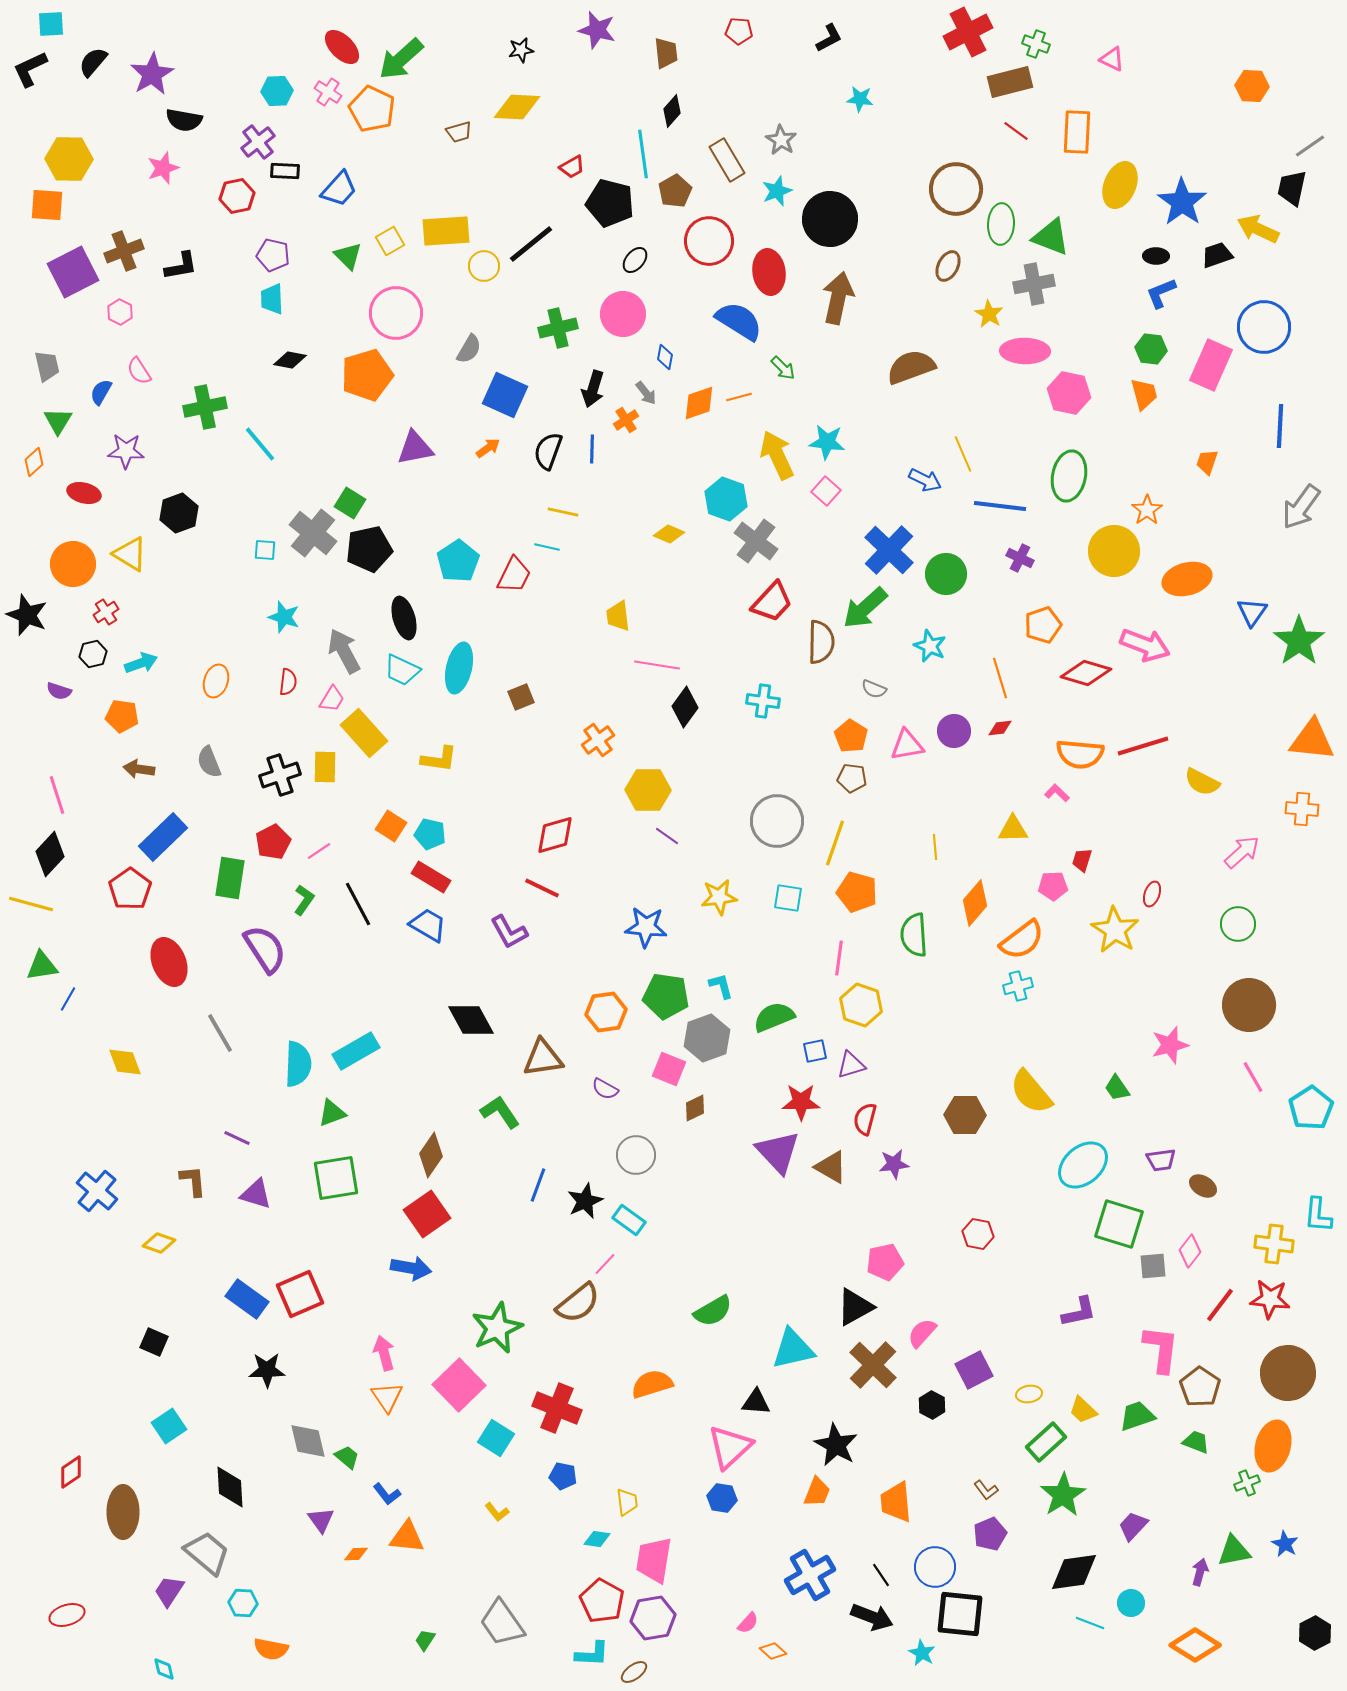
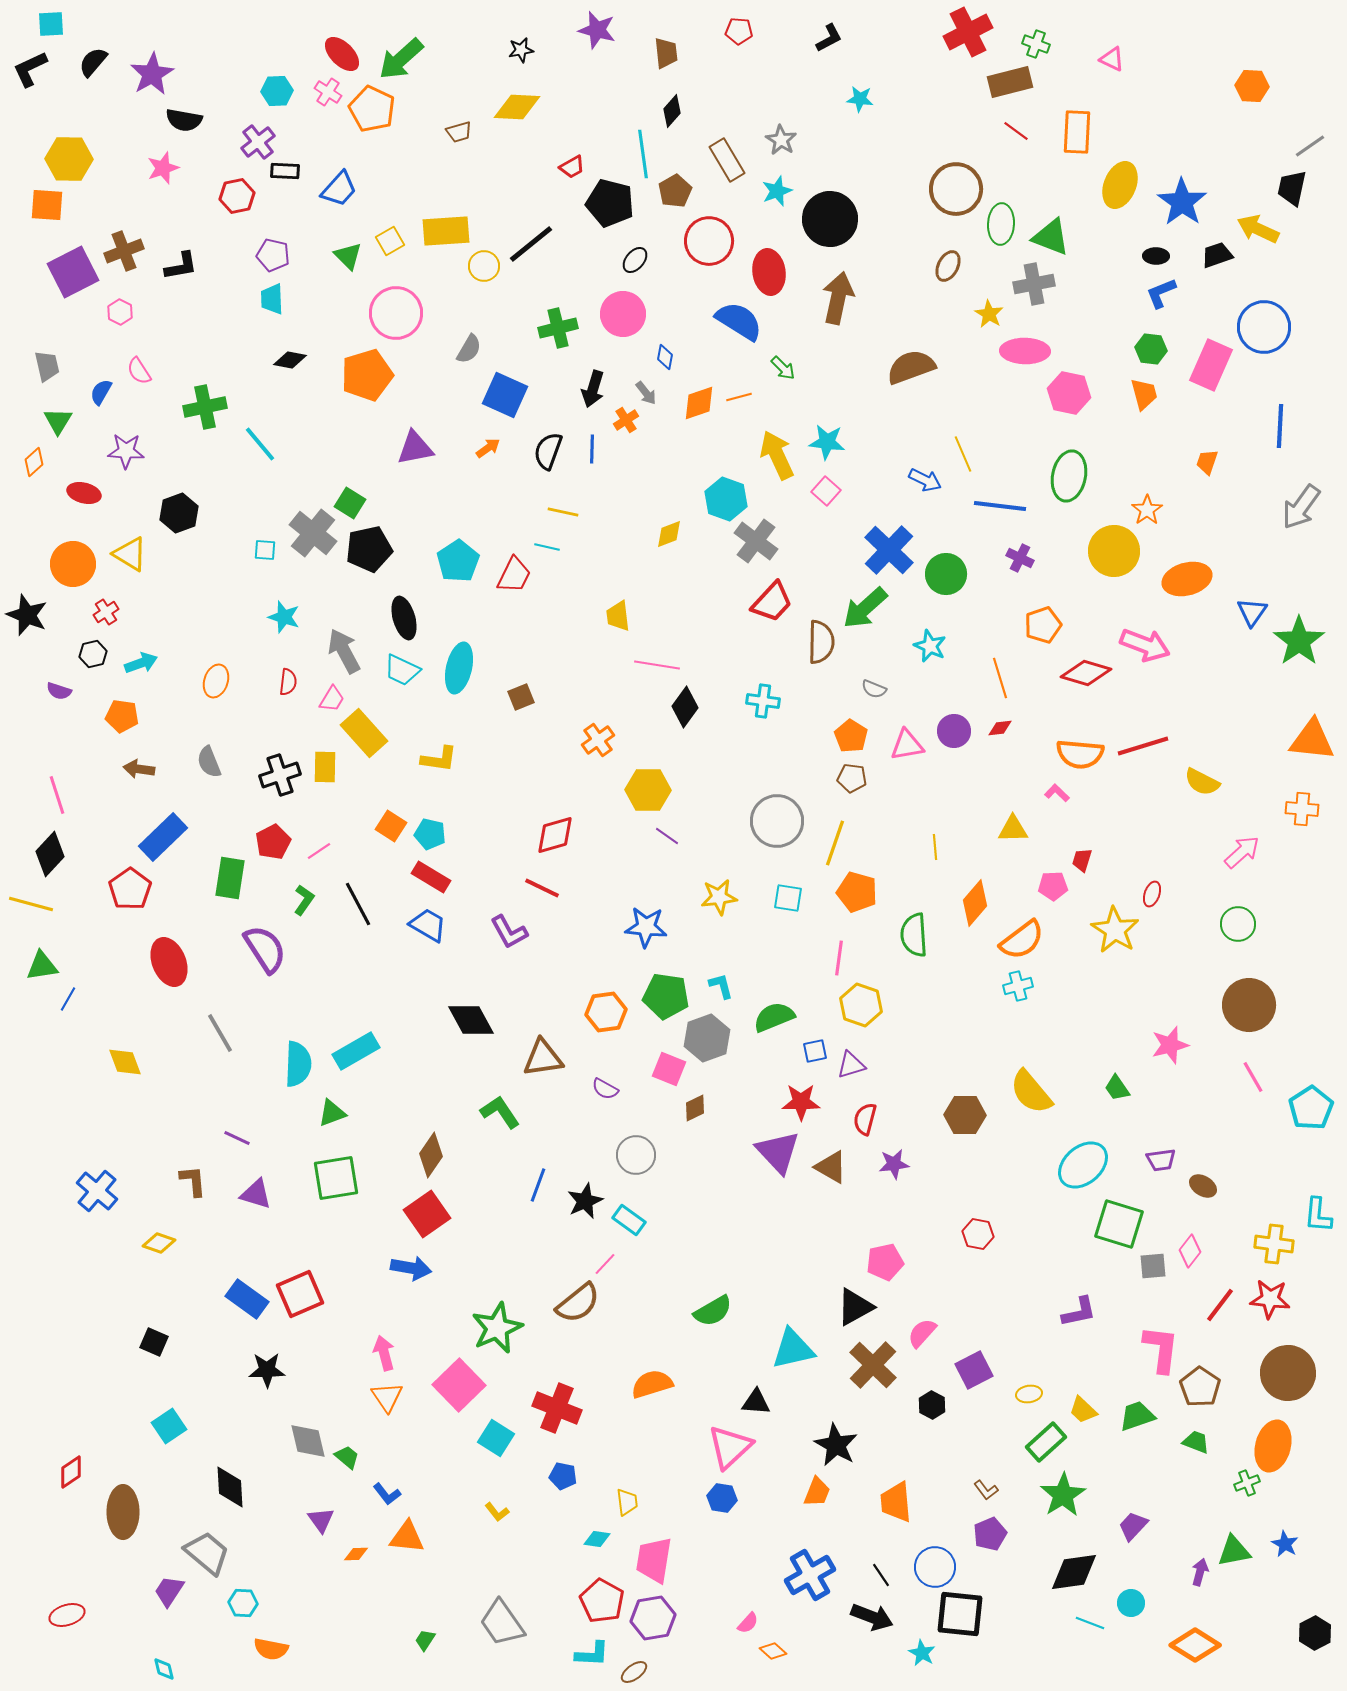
red ellipse at (342, 47): moved 7 px down
yellow diamond at (669, 534): rotated 44 degrees counterclockwise
